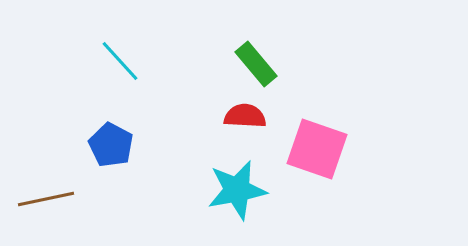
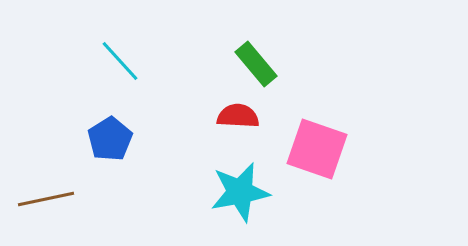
red semicircle: moved 7 px left
blue pentagon: moved 1 px left, 6 px up; rotated 12 degrees clockwise
cyan star: moved 3 px right, 2 px down
